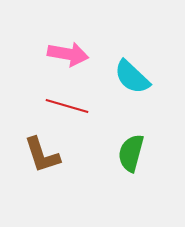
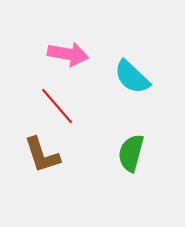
red line: moved 10 px left; rotated 33 degrees clockwise
